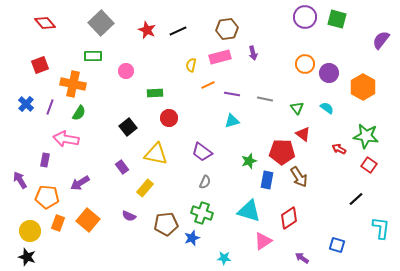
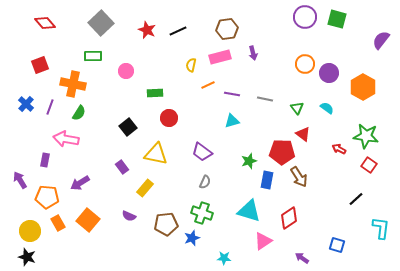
orange rectangle at (58, 223): rotated 49 degrees counterclockwise
